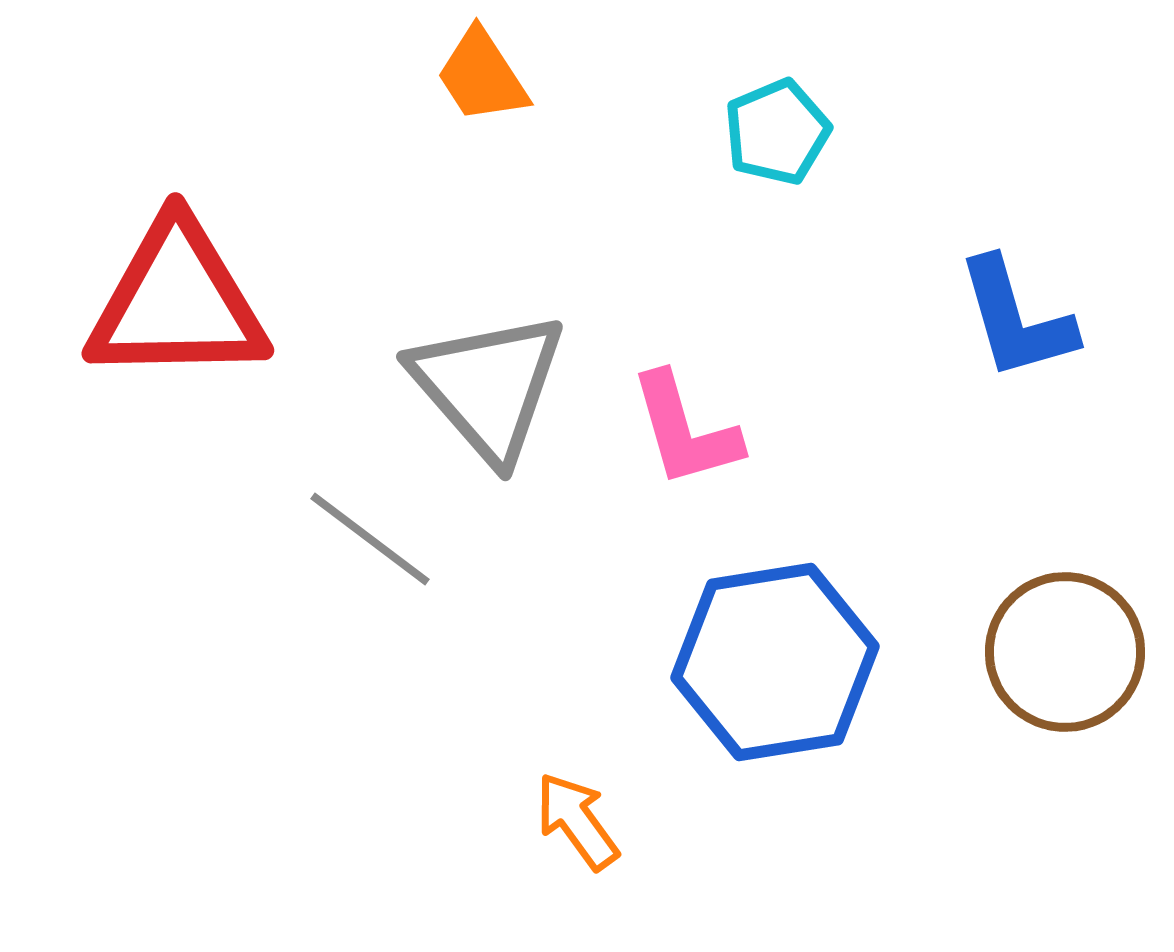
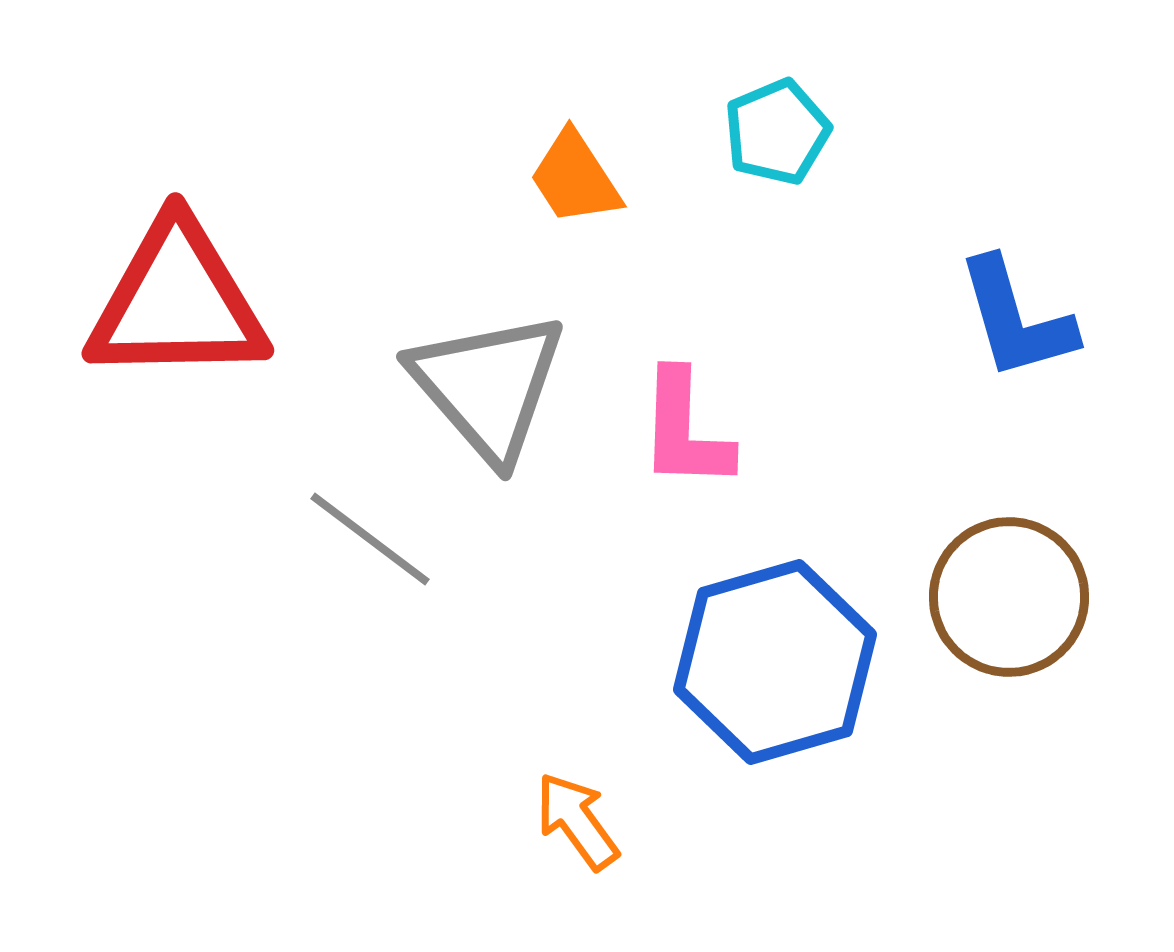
orange trapezoid: moved 93 px right, 102 px down
pink L-shape: rotated 18 degrees clockwise
brown circle: moved 56 px left, 55 px up
blue hexagon: rotated 7 degrees counterclockwise
